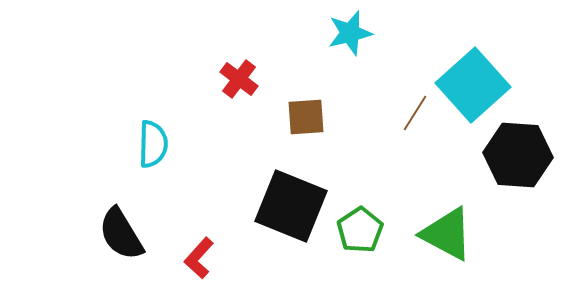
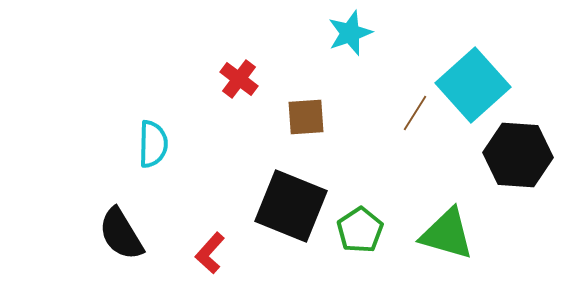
cyan star: rotated 6 degrees counterclockwise
green triangle: rotated 12 degrees counterclockwise
red L-shape: moved 11 px right, 5 px up
